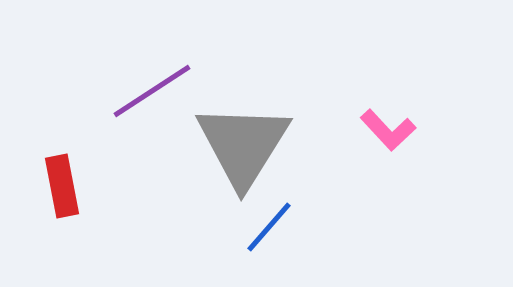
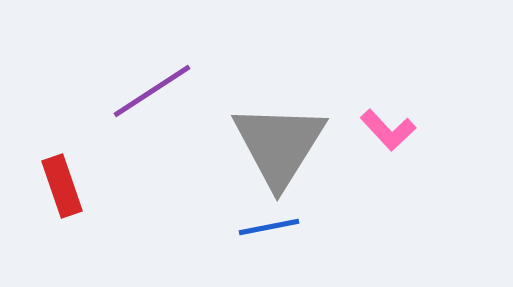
gray triangle: moved 36 px right
red rectangle: rotated 8 degrees counterclockwise
blue line: rotated 38 degrees clockwise
